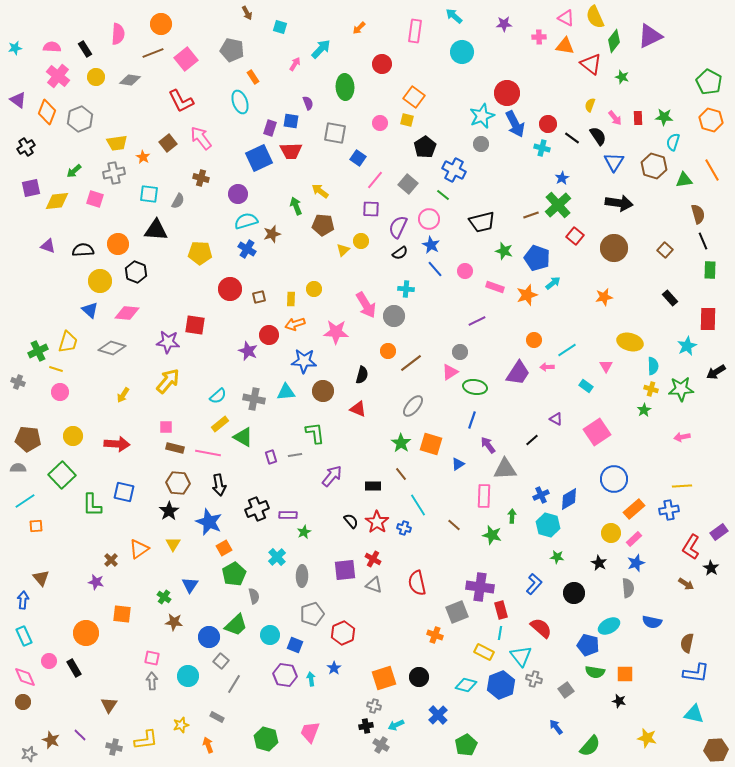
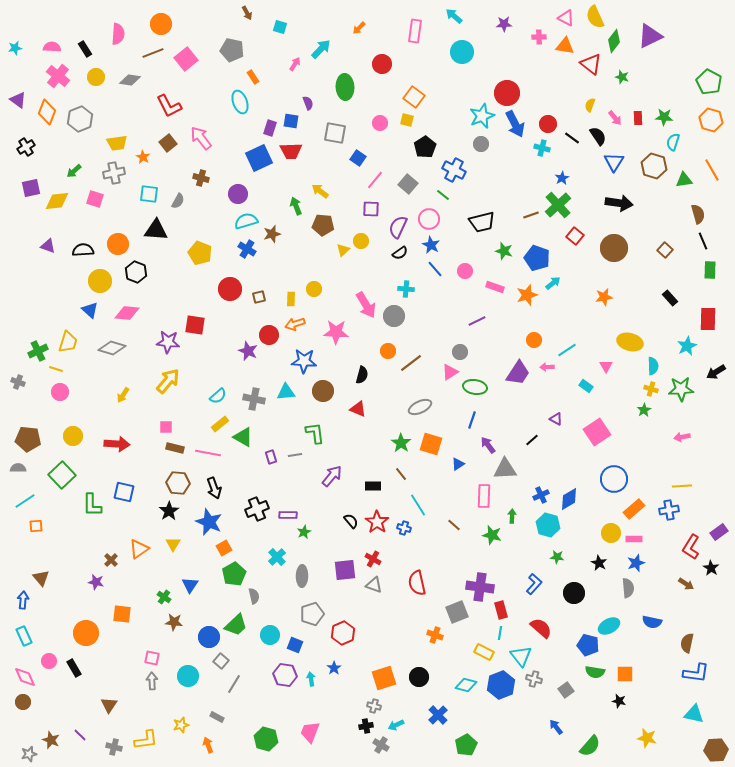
red L-shape at (181, 101): moved 12 px left, 5 px down
yellow pentagon at (200, 253): rotated 20 degrees clockwise
gray ellipse at (413, 406): moved 7 px right, 1 px down; rotated 25 degrees clockwise
black arrow at (219, 485): moved 5 px left, 3 px down; rotated 10 degrees counterclockwise
pink rectangle at (634, 539): rotated 42 degrees clockwise
